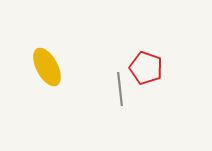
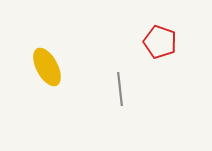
red pentagon: moved 14 px right, 26 px up
